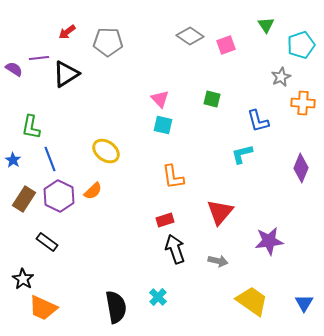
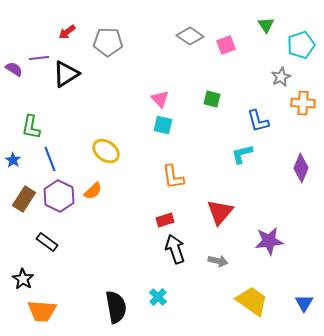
orange trapezoid: moved 1 px left, 3 px down; rotated 20 degrees counterclockwise
